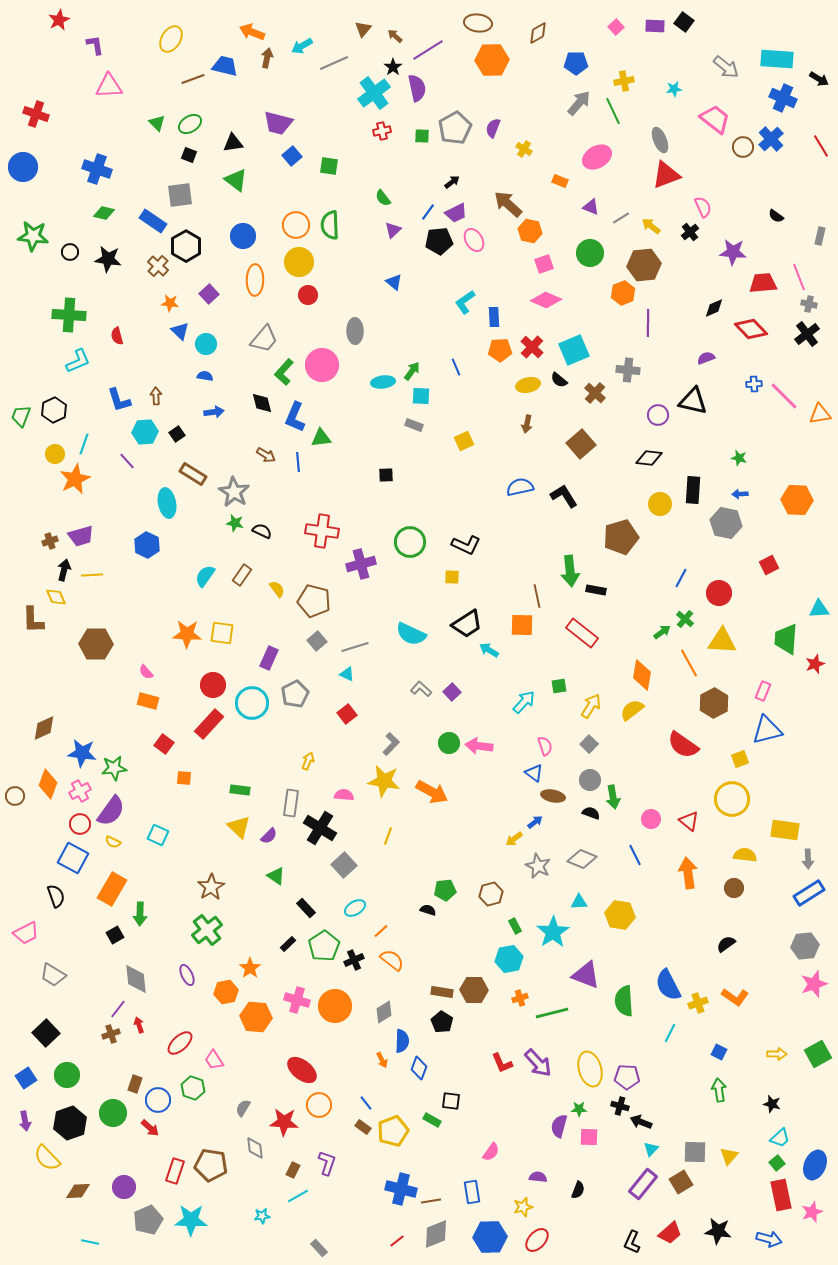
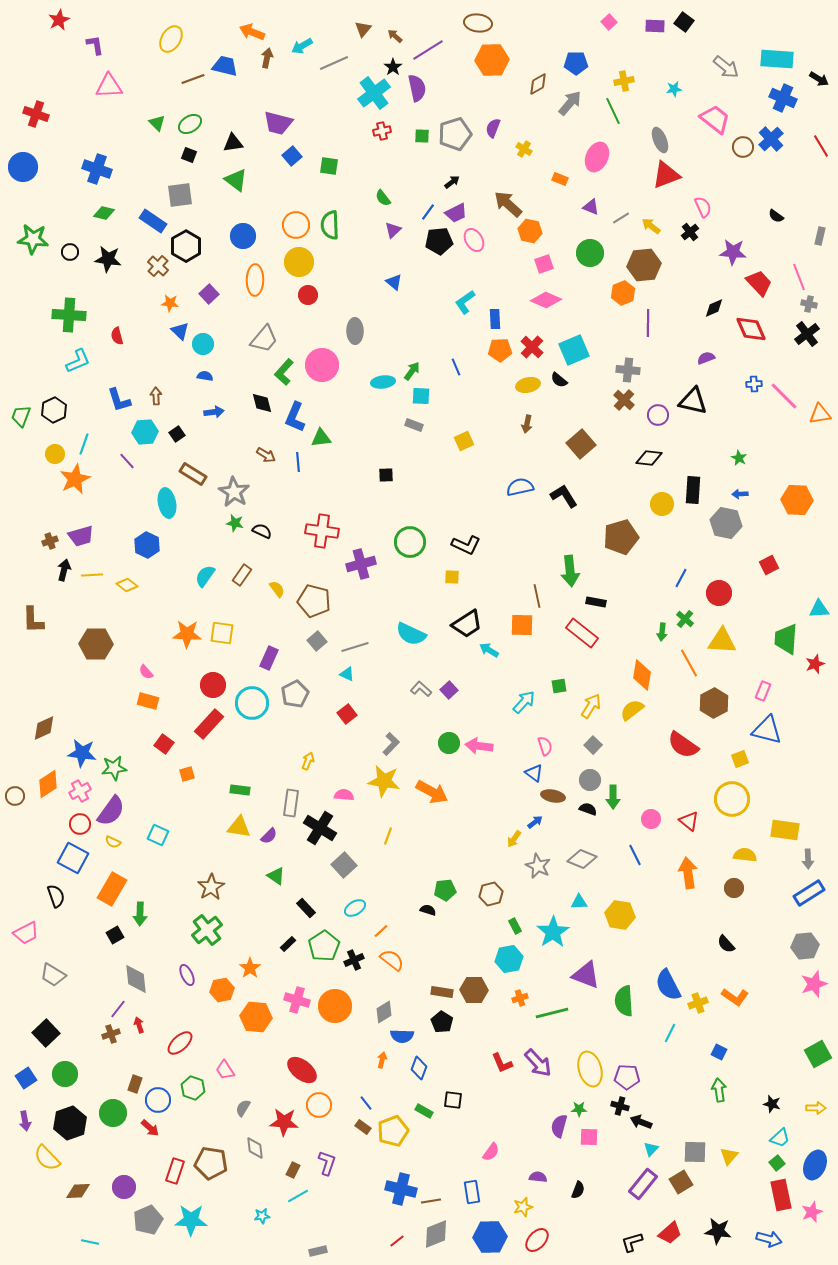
pink square at (616, 27): moved 7 px left, 5 px up
brown diamond at (538, 33): moved 51 px down
gray arrow at (579, 103): moved 9 px left
gray pentagon at (455, 128): moved 6 px down; rotated 12 degrees clockwise
pink ellipse at (597, 157): rotated 36 degrees counterclockwise
orange rectangle at (560, 181): moved 2 px up
green star at (33, 236): moved 3 px down
red trapezoid at (763, 283): moved 4 px left; rotated 52 degrees clockwise
blue rectangle at (494, 317): moved 1 px right, 2 px down
red diamond at (751, 329): rotated 20 degrees clockwise
cyan circle at (206, 344): moved 3 px left
brown cross at (595, 393): moved 29 px right, 7 px down
green star at (739, 458): rotated 14 degrees clockwise
yellow circle at (660, 504): moved 2 px right
black rectangle at (596, 590): moved 12 px down
yellow diamond at (56, 597): moved 71 px right, 12 px up; rotated 30 degrees counterclockwise
green arrow at (662, 632): rotated 132 degrees clockwise
purple square at (452, 692): moved 3 px left, 2 px up
blue triangle at (767, 730): rotated 28 degrees clockwise
gray square at (589, 744): moved 4 px right, 1 px down
orange square at (184, 778): moved 3 px right, 4 px up; rotated 21 degrees counterclockwise
orange diamond at (48, 784): rotated 36 degrees clockwise
green arrow at (613, 797): rotated 10 degrees clockwise
black semicircle at (591, 813): moved 3 px left, 4 px up
yellow triangle at (239, 827): rotated 35 degrees counterclockwise
yellow arrow at (514, 839): rotated 18 degrees counterclockwise
black semicircle at (726, 944): rotated 96 degrees counterclockwise
orange hexagon at (226, 992): moved 4 px left, 2 px up
blue semicircle at (402, 1041): moved 5 px up; rotated 90 degrees clockwise
yellow arrow at (777, 1054): moved 39 px right, 54 px down
pink trapezoid at (214, 1060): moved 11 px right, 10 px down
orange arrow at (382, 1060): rotated 140 degrees counterclockwise
green circle at (67, 1075): moved 2 px left, 1 px up
black square at (451, 1101): moved 2 px right, 1 px up
green rectangle at (432, 1120): moved 8 px left, 9 px up
brown pentagon at (211, 1165): moved 2 px up
black L-shape at (632, 1242): rotated 50 degrees clockwise
gray rectangle at (319, 1248): moved 1 px left, 3 px down; rotated 60 degrees counterclockwise
